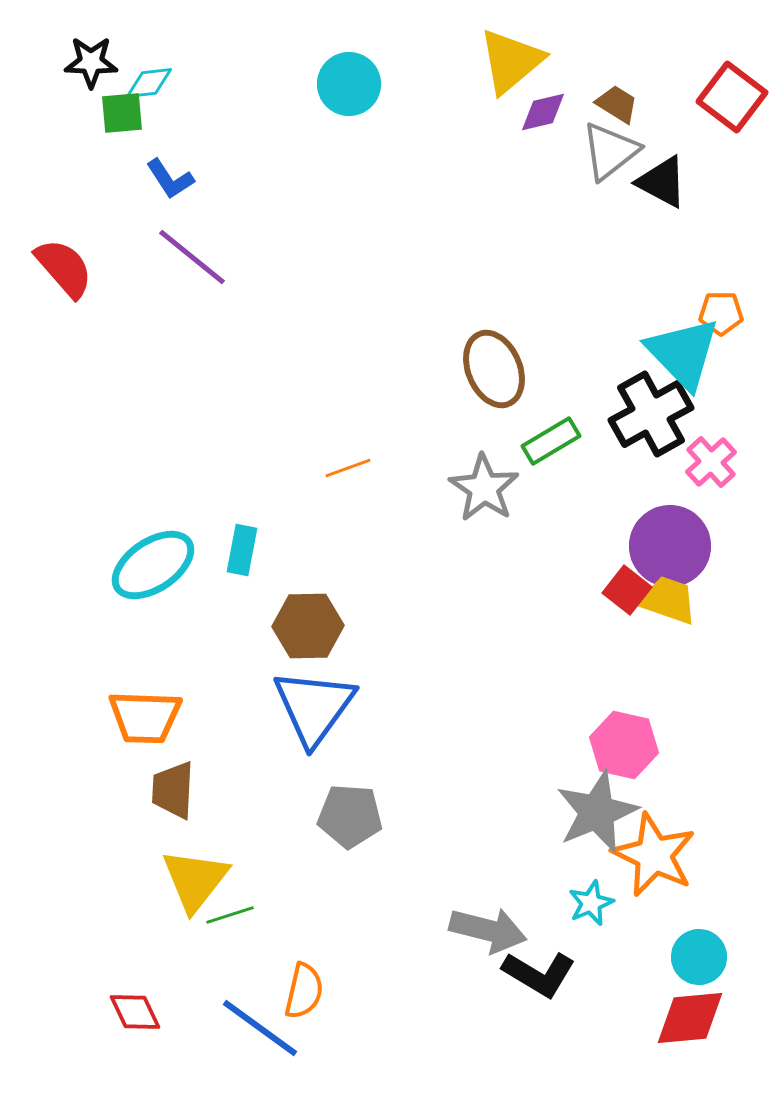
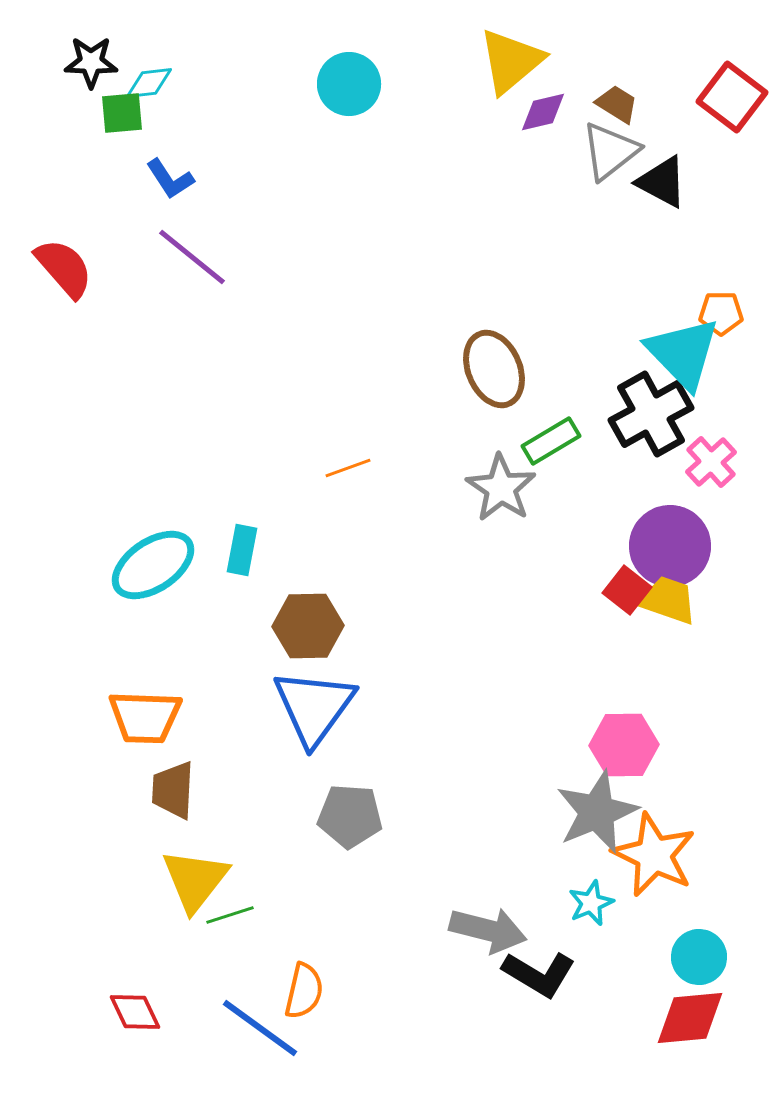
gray star at (484, 488): moved 17 px right
pink hexagon at (624, 745): rotated 14 degrees counterclockwise
